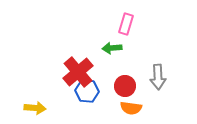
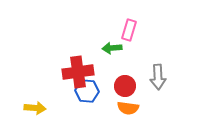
pink rectangle: moved 3 px right, 6 px down
red cross: rotated 32 degrees clockwise
orange semicircle: moved 3 px left
